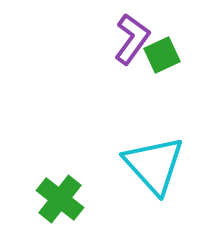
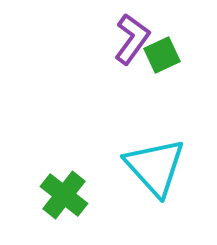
cyan triangle: moved 1 px right, 2 px down
green cross: moved 4 px right, 4 px up
